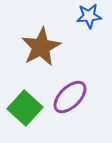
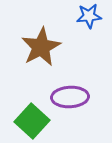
purple ellipse: rotated 42 degrees clockwise
green square: moved 7 px right, 13 px down
